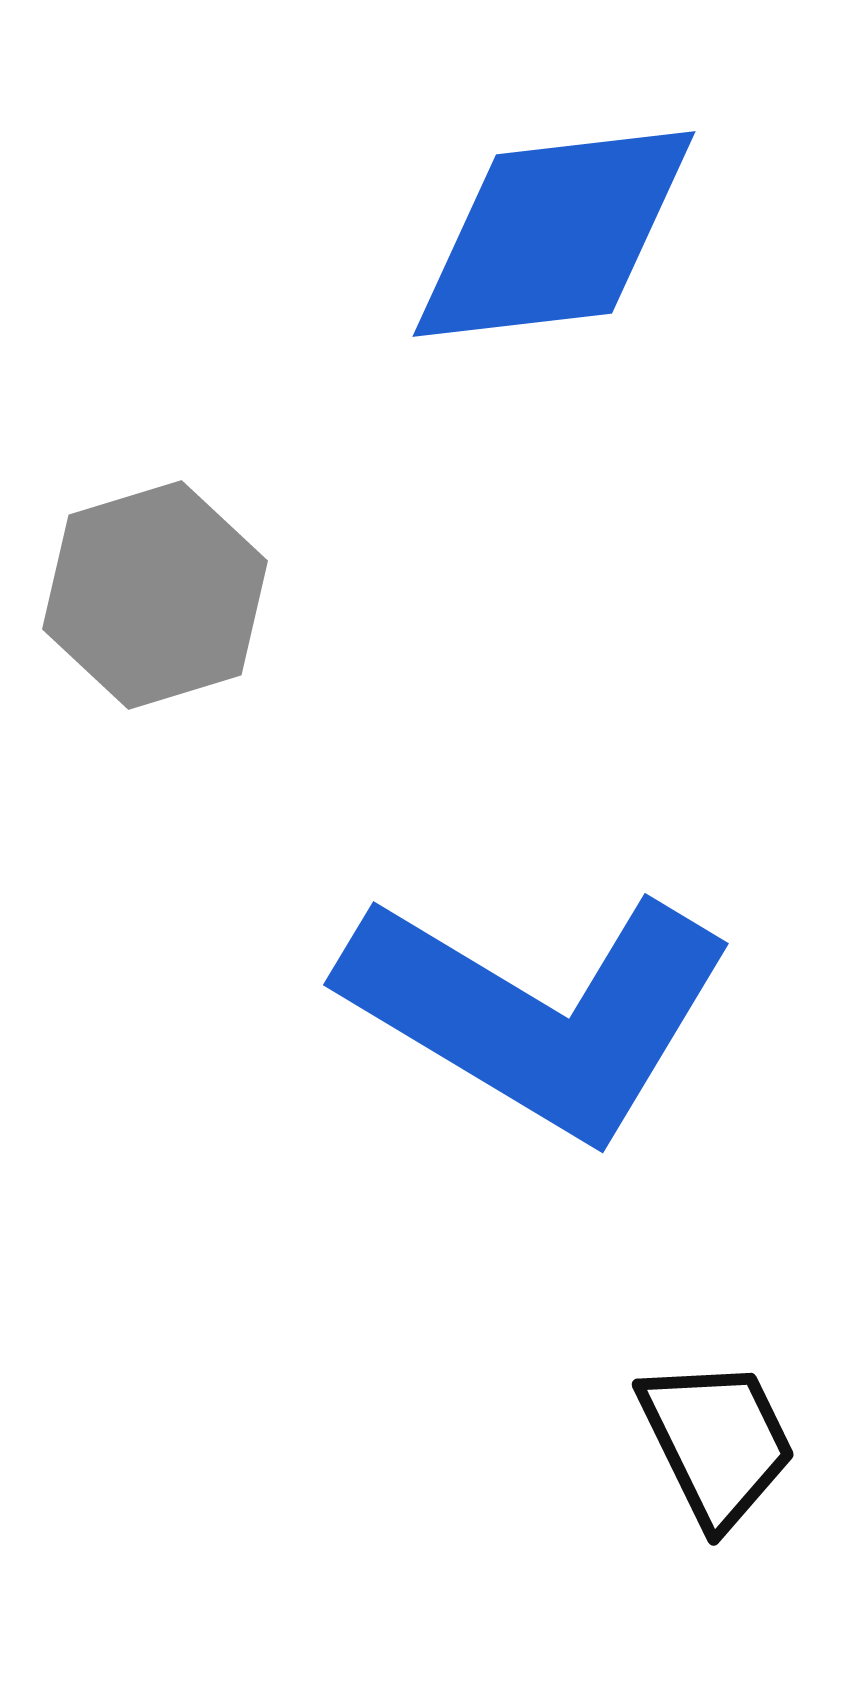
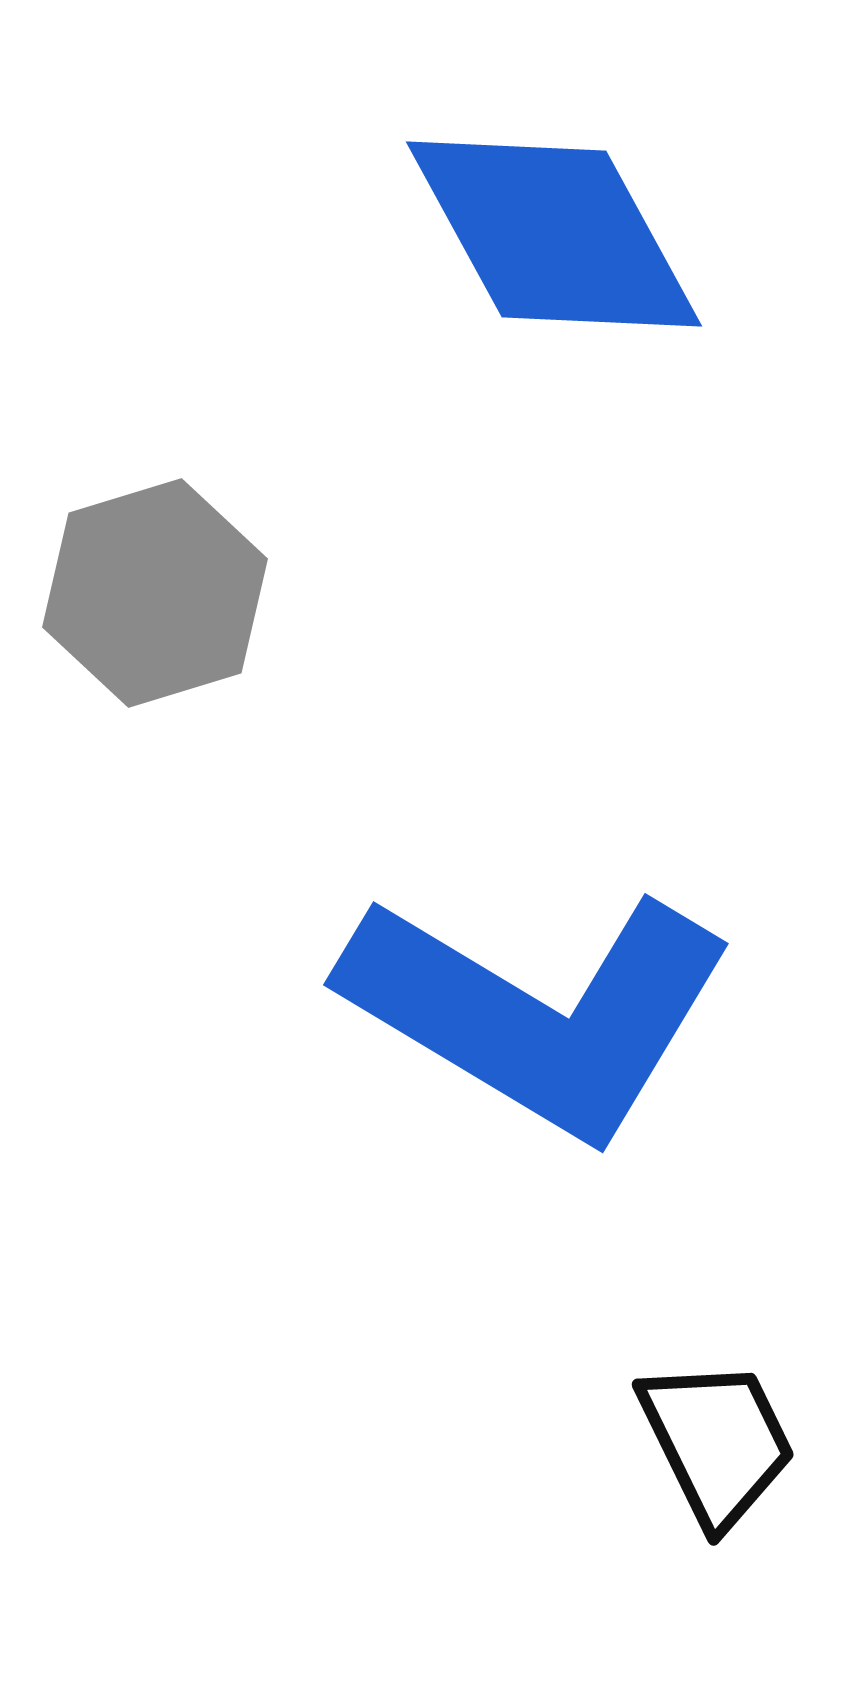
blue diamond: rotated 68 degrees clockwise
gray hexagon: moved 2 px up
